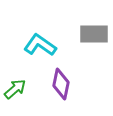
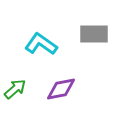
cyan L-shape: moved 1 px right, 1 px up
purple diamond: moved 5 px down; rotated 68 degrees clockwise
